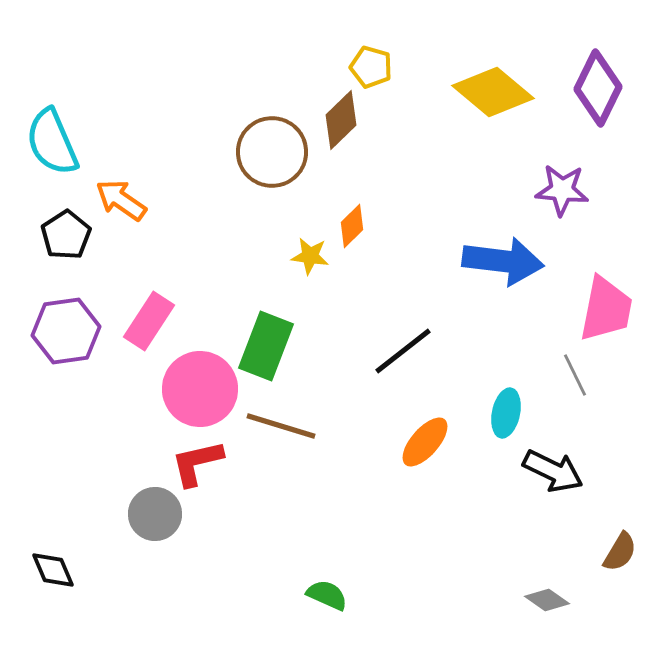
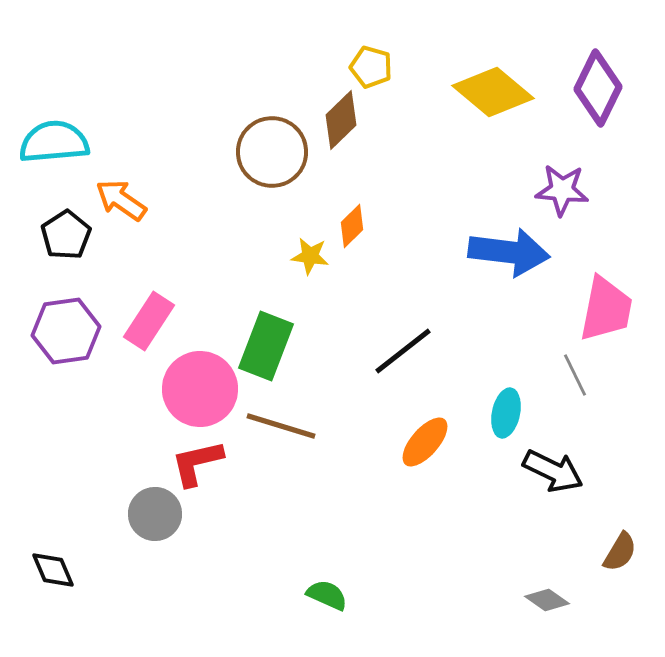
cyan semicircle: moved 2 px right; rotated 108 degrees clockwise
blue arrow: moved 6 px right, 9 px up
